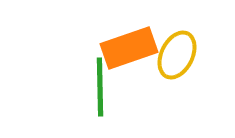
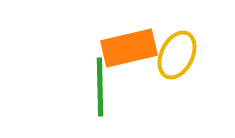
orange rectangle: rotated 6 degrees clockwise
